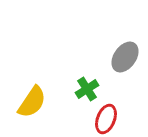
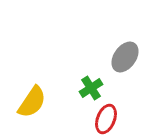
green cross: moved 4 px right, 1 px up
